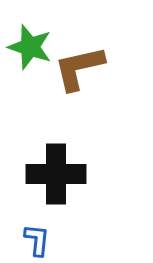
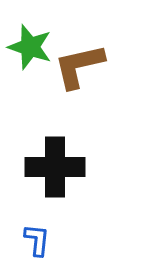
brown L-shape: moved 2 px up
black cross: moved 1 px left, 7 px up
